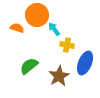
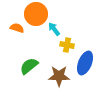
orange circle: moved 1 px left, 1 px up
brown star: rotated 30 degrees clockwise
